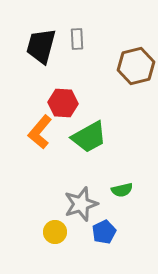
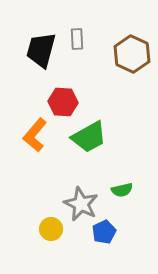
black trapezoid: moved 4 px down
brown hexagon: moved 4 px left, 12 px up; rotated 21 degrees counterclockwise
red hexagon: moved 1 px up
orange L-shape: moved 5 px left, 3 px down
gray star: rotated 28 degrees counterclockwise
yellow circle: moved 4 px left, 3 px up
